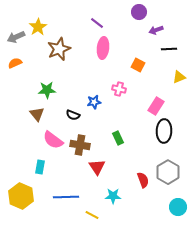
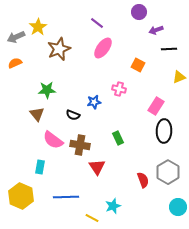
pink ellipse: rotated 30 degrees clockwise
cyan star: moved 10 px down; rotated 21 degrees counterclockwise
yellow line: moved 3 px down
